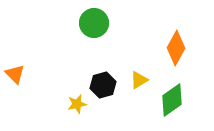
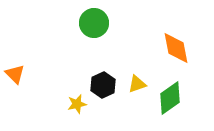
orange diamond: rotated 40 degrees counterclockwise
yellow triangle: moved 2 px left, 4 px down; rotated 12 degrees clockwise
black hexagon: rotated 10 degrees counterclockwise
green diamond: moved 2 px left, 2 px up
